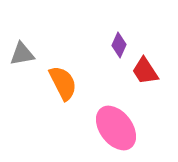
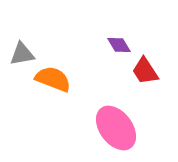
purple diamond: rotated 55 degrees counterclockwise
orange semicircle: moved 10 px left, 4 px up; rotated 42 degrees counterclockwise
